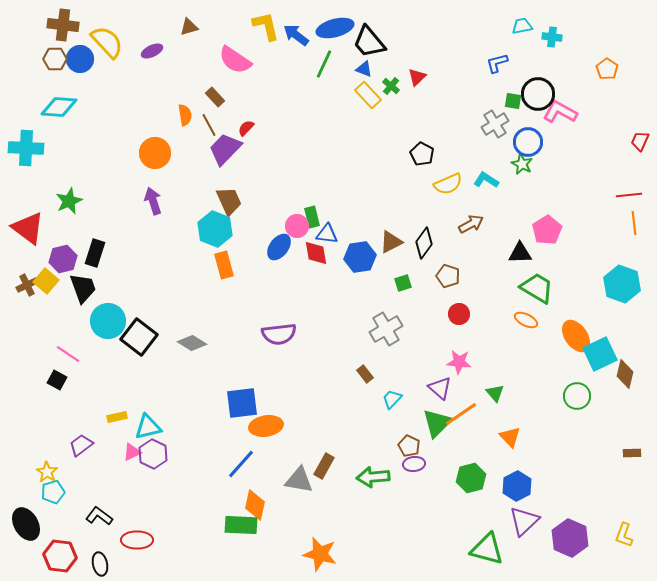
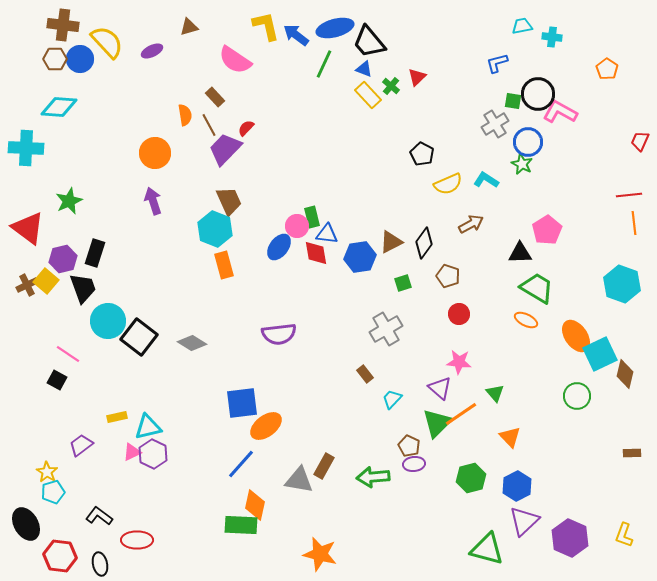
orange ellipse at (266, 426): rotated 28 degrees counterclockwise
